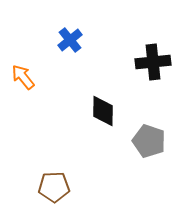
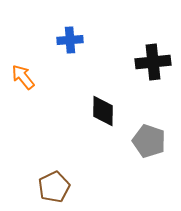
blue cross: rotated 35 degrees clockwise
brown pentagon: rotated 24 degrees counterclockwise
